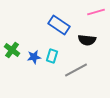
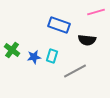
blue rectangle: rotated 15 degrees counterclockwise
gray line: moved 1 px left, 1 px down
